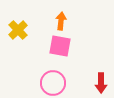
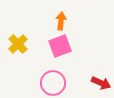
yellow cross: moved 14 px down
pink square: rotated 30 degrees counterclockwise
red arrow: rotated 66 degrees counterclockwise
